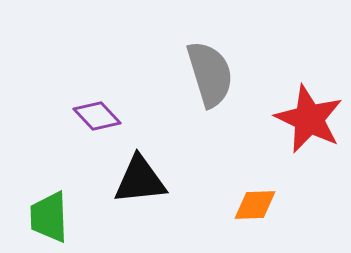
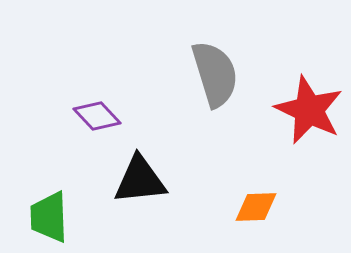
gray semicircle: moved 5 px right
red star: moved 9 px up
orange diamond: moved 1 px right, 2 px down
